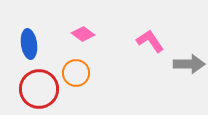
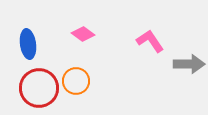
blue ellipse: moved 1 px left
orange circle: moved 8 px down
red circle: moved 1 px up
